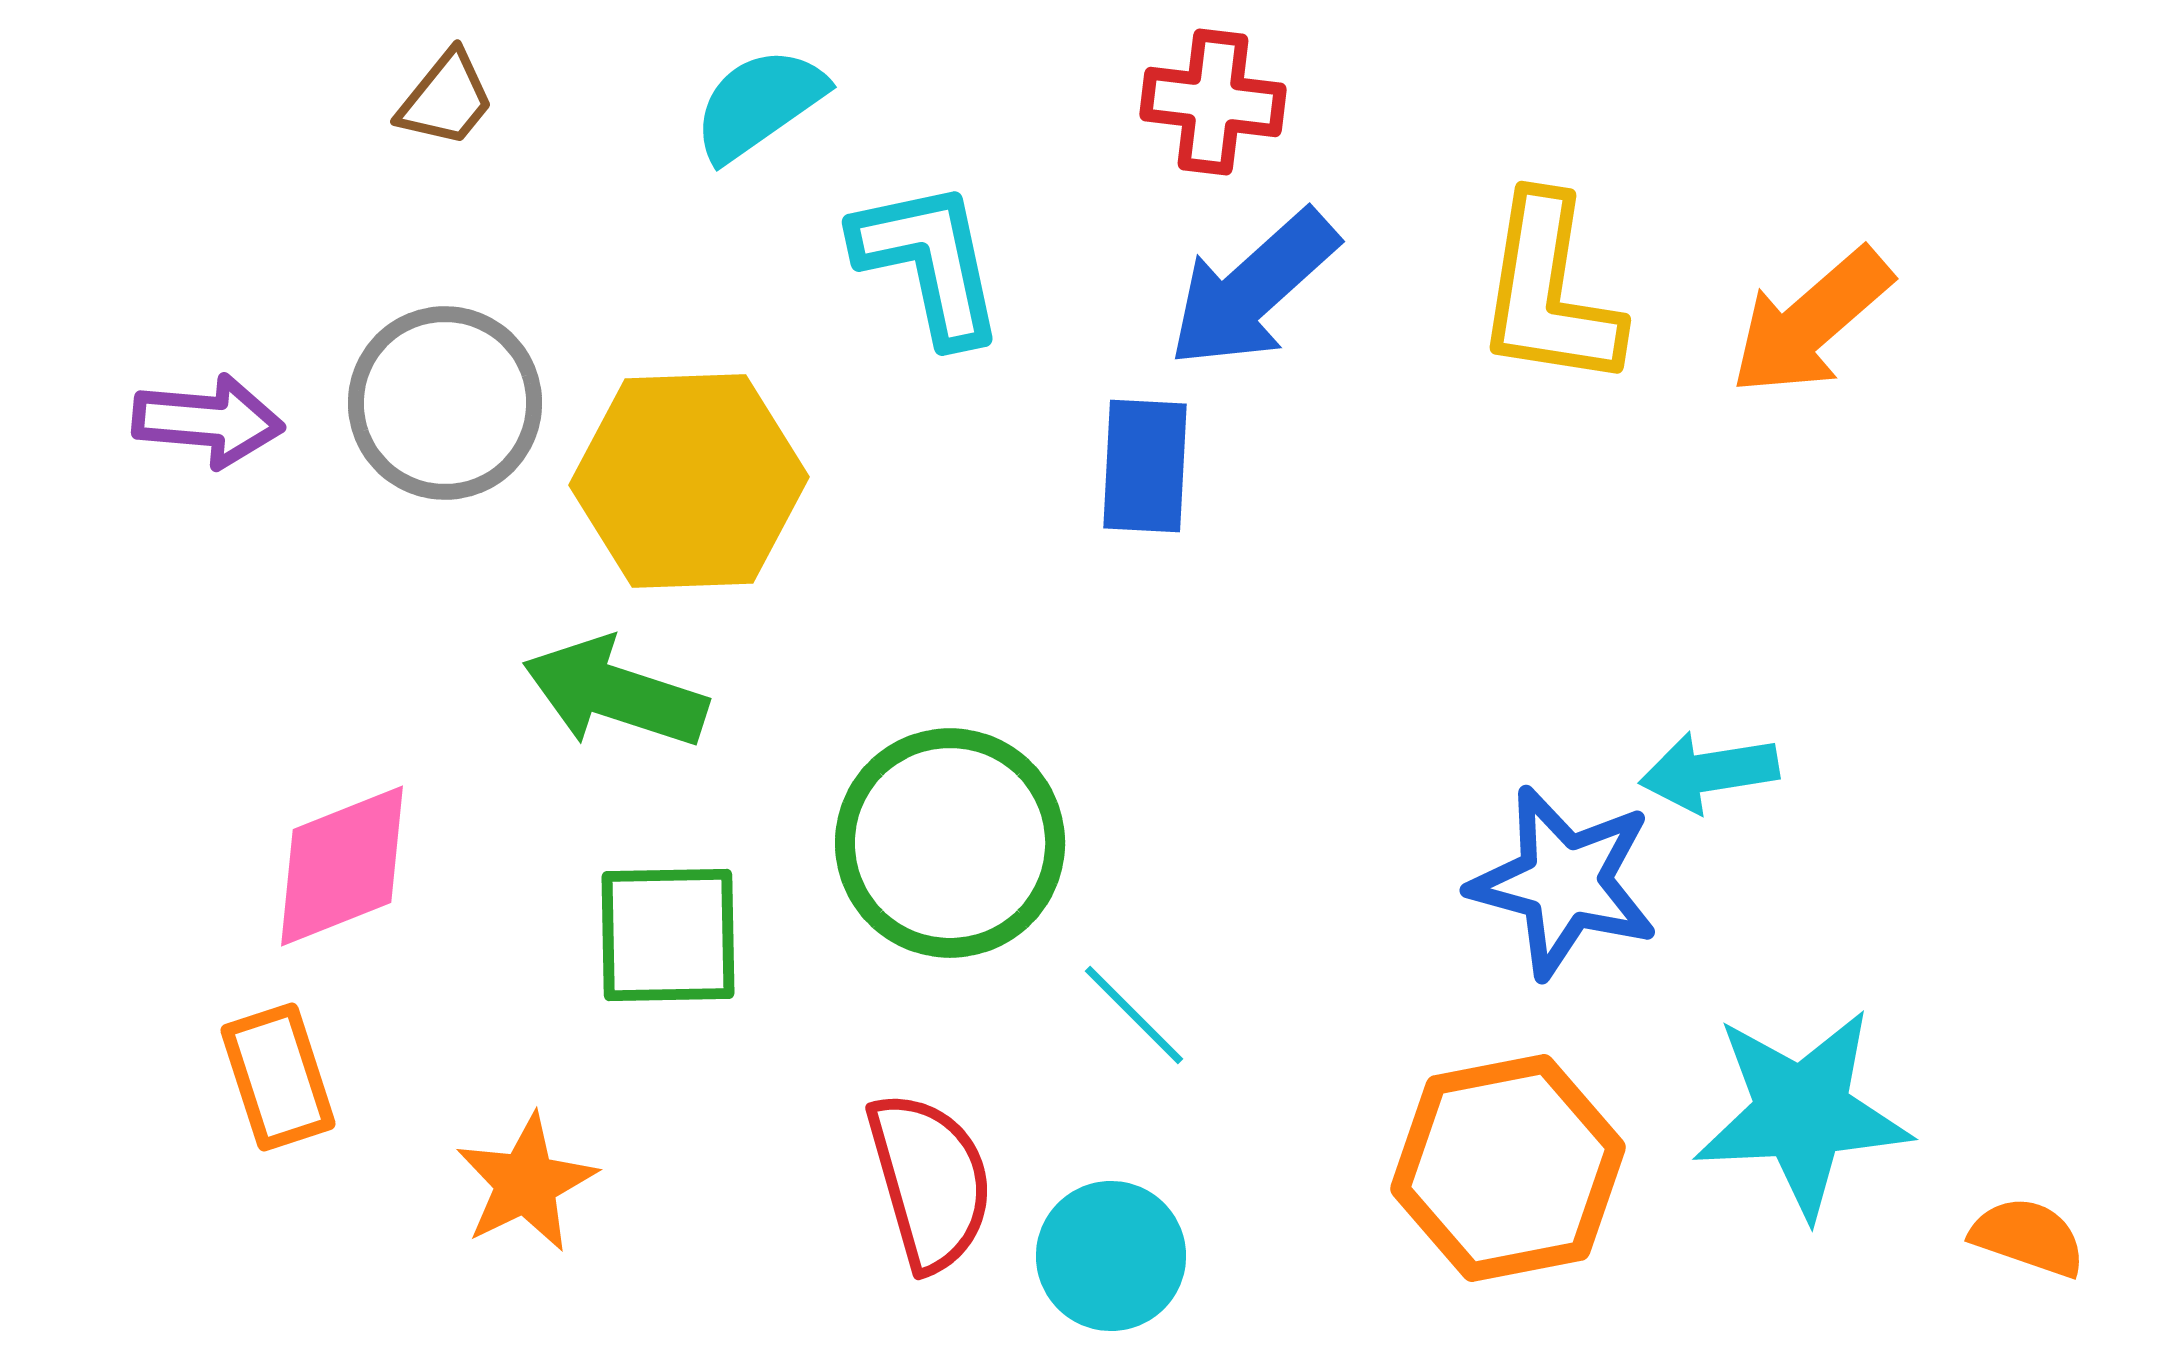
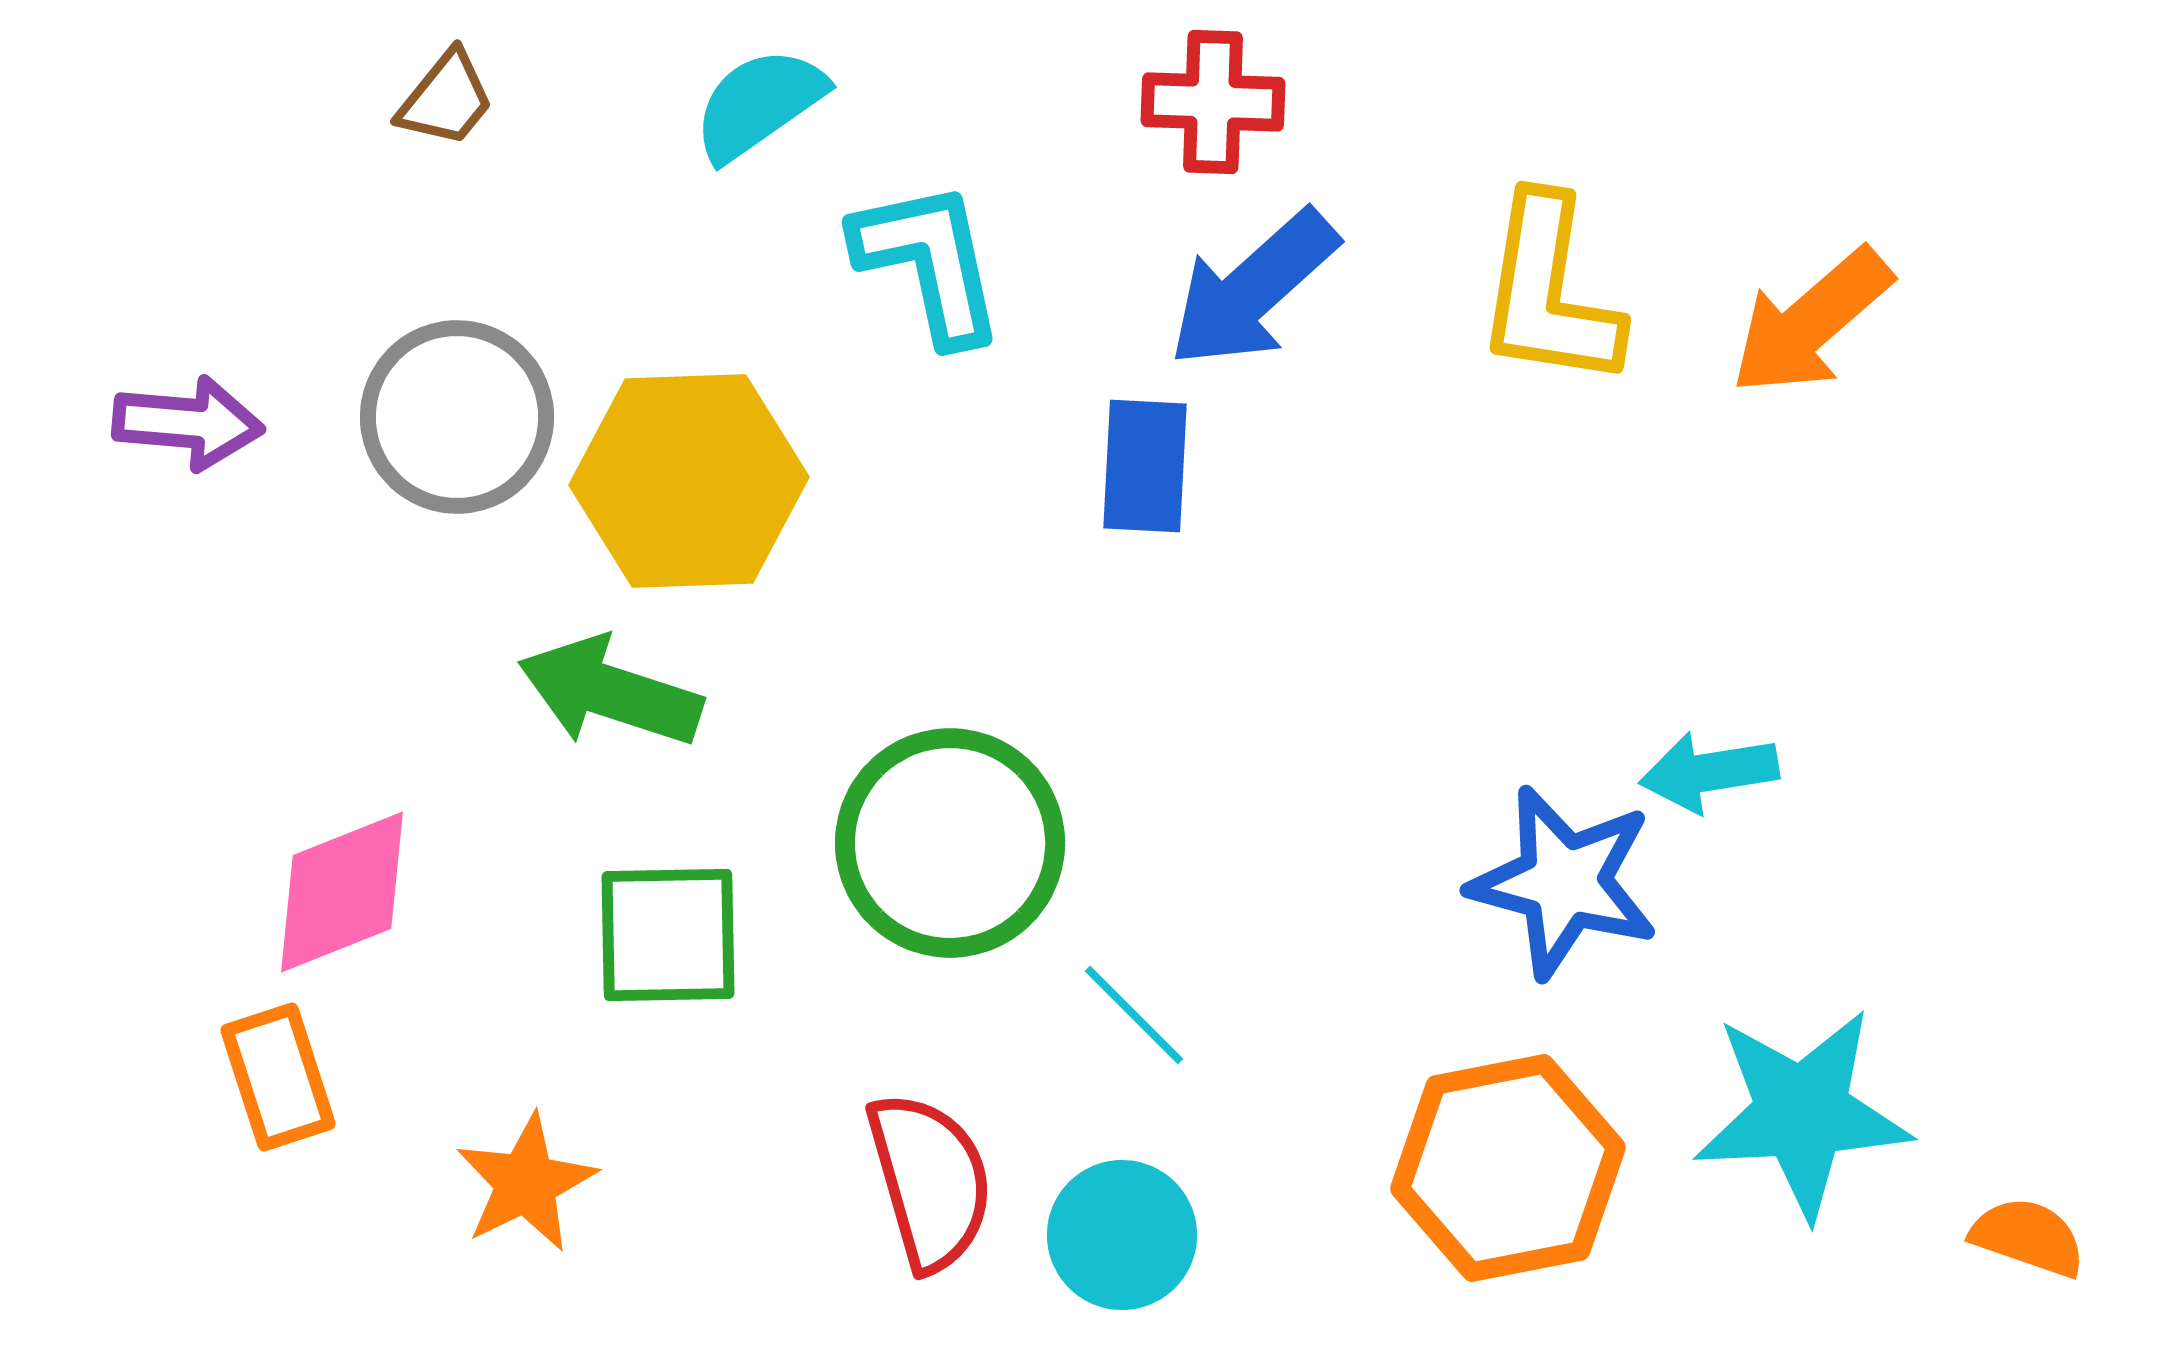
red cross: rotated 5 degrees counterclockwise
gray circle: moved 12 px right, 14 px down
purple arrow: moved 20 px left, 2 px down
green arrow: moved 5 px left, 1 px up
pink diamond: moved 26 px down
cyan circle: moved 11 px right, 21 px up
